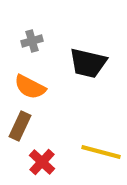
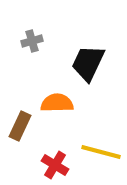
black trapezoid: rotated 102 degrees clockwise
orange semicircle: moved 27 px right, 16 px down; rotated 152 degrees clockwise
red cross: moved 13 px right, 3 px down; rotated 12 degrees counterclockwise
